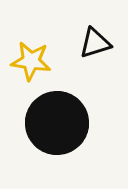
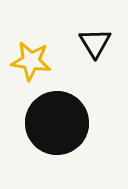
black triangle: rotated 44 degrees counterclockwise
